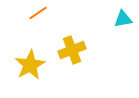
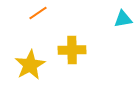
yellow cross: rotated 20 degrees clockwise
